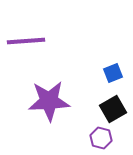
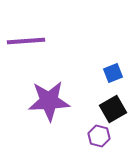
purple hexagon: moved 2 px left, 2 px up
